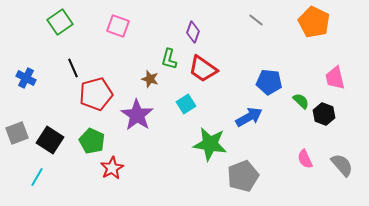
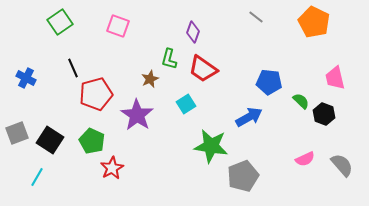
gray line: moved 3 px up
brown star: rotated 30 degrees clockwise
green star: moved 1 px right, 2 px down
pink semicircle: rotated 90 degrees counterclockwise
